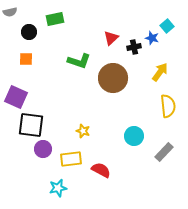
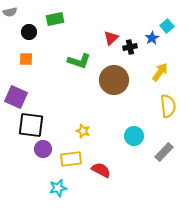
blue star: rotated 24 degrees clockwise
black cross: moved 4 px left
brown circle: moved 1 px right, 2 px down
